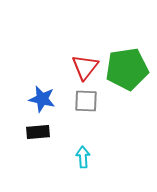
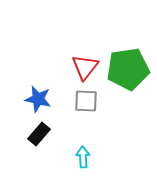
green pentagon: moved 1 px right
blue star: moved 4 px left
black rectangle: moved 1 px right, 2 px down; rotated 45 degrees counterclockwise
